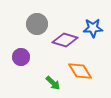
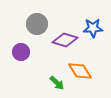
purple circle: moved 5 px up
green arrow: moved 4 px right
